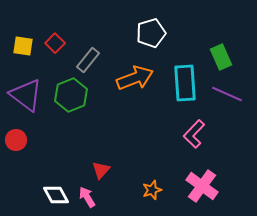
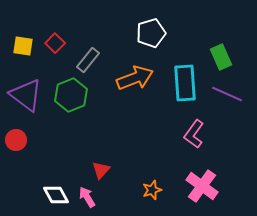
pink L-shape: rotated 8 degrees counterclockwise
